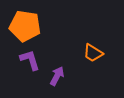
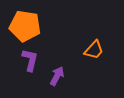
orange trapezoid: moved 1 px right, 3 px up; rotated 80 degrees counterclockwise
purple L-shape: rotated 30 degrees clockwise
